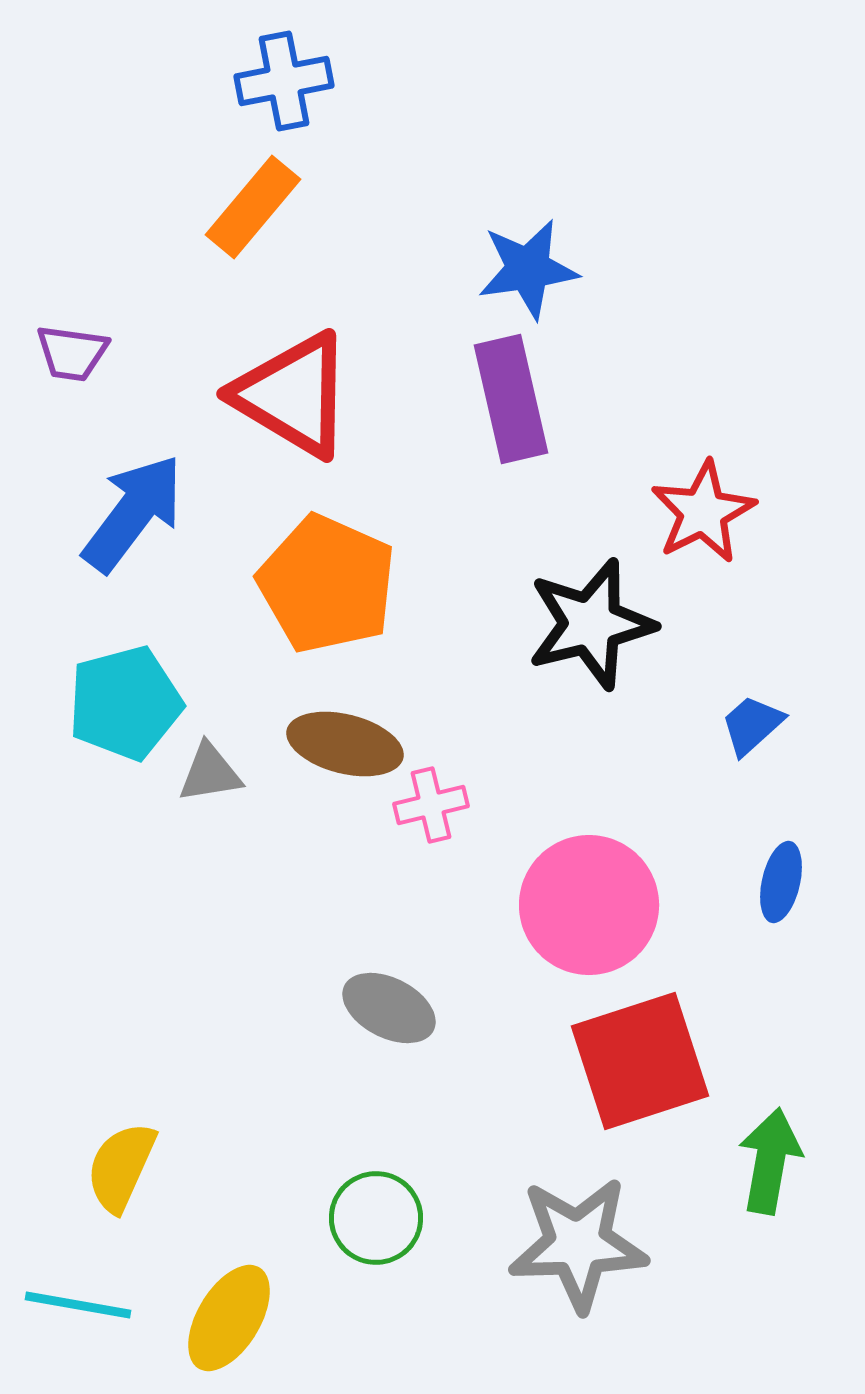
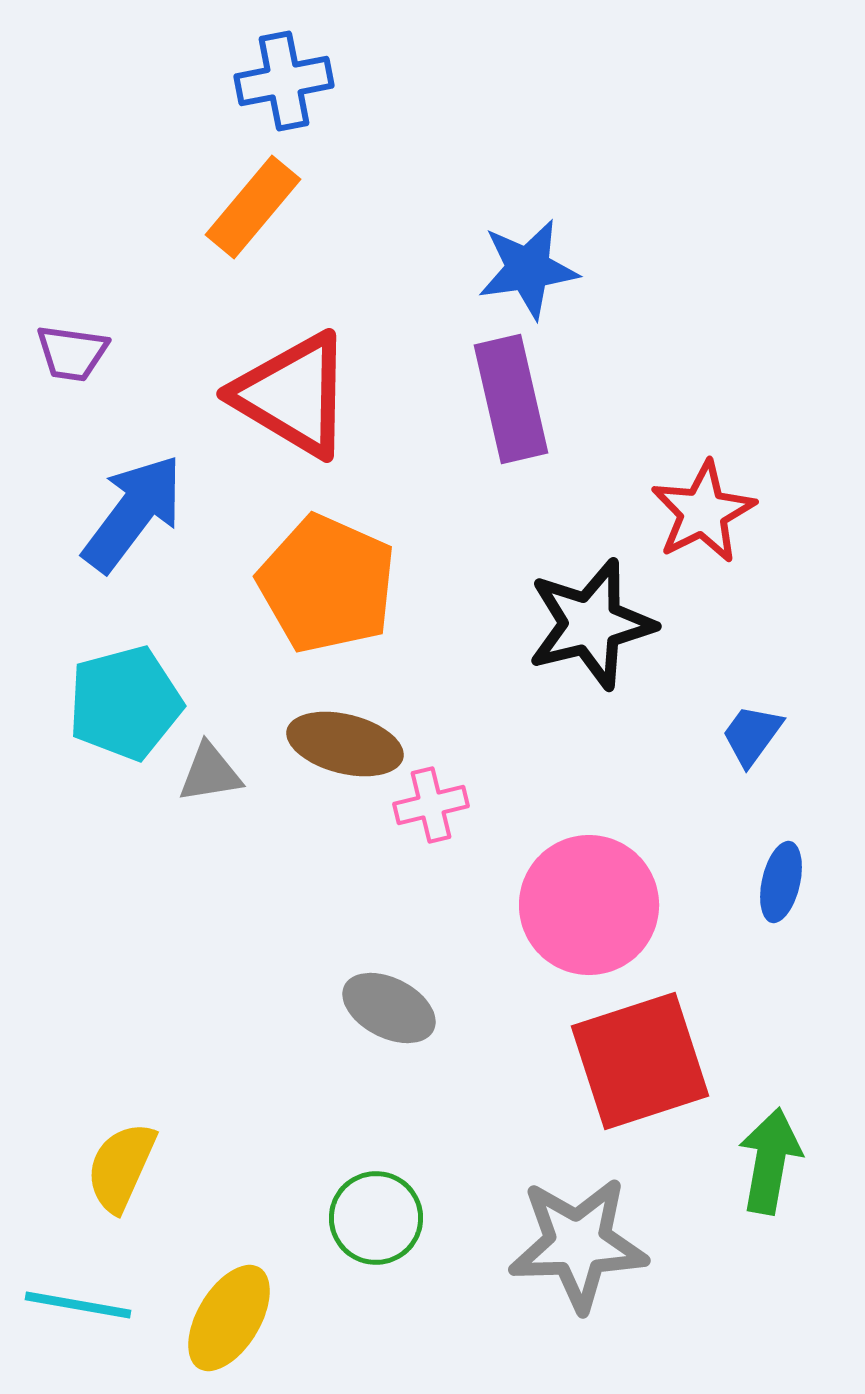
blue trapezoid: moved 10 px down; rotated 12 degrees counterclockwise
